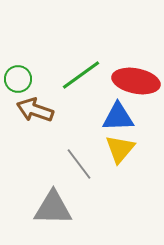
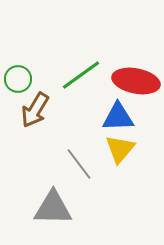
brown arrow: rotated 78 degrees counterclockwise
